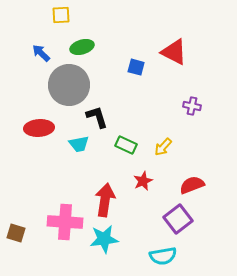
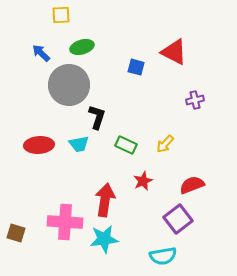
purple cross: moved 3 px right, 6 px up; rotated 24 degrees counterclockwise
black L-shape: rotated 35 degrees clockwise
red ellipse: moved 17 px down
yellow arrow: moved 2 px right, 3 px up
